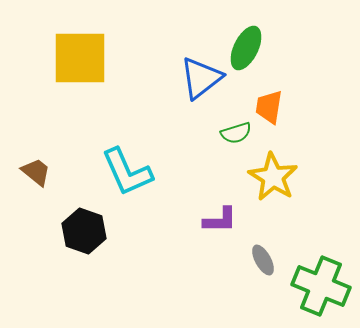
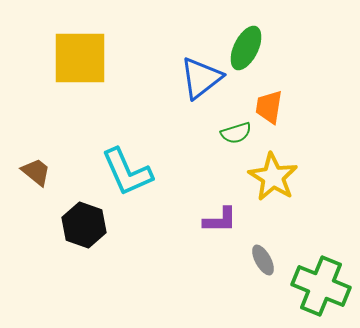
black hexagon: moved 6 px up
